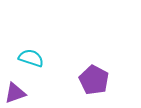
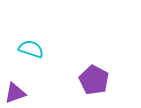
cyan semicircle: moved 9 px up
